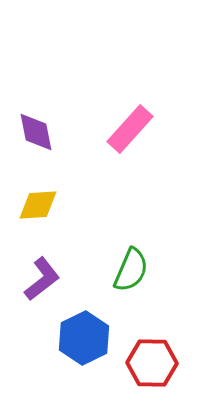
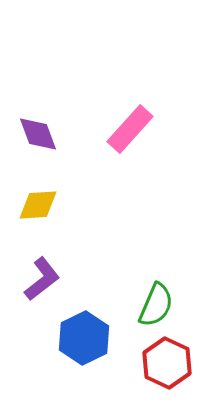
purple diamond: moved 2 px right, 2 px down; rotated 9 degrees counterclockwise
green semicircle: moved 25 px right, 35 px down
red hexagon: moved 15 px right; rotated 24 degrees clockwise
